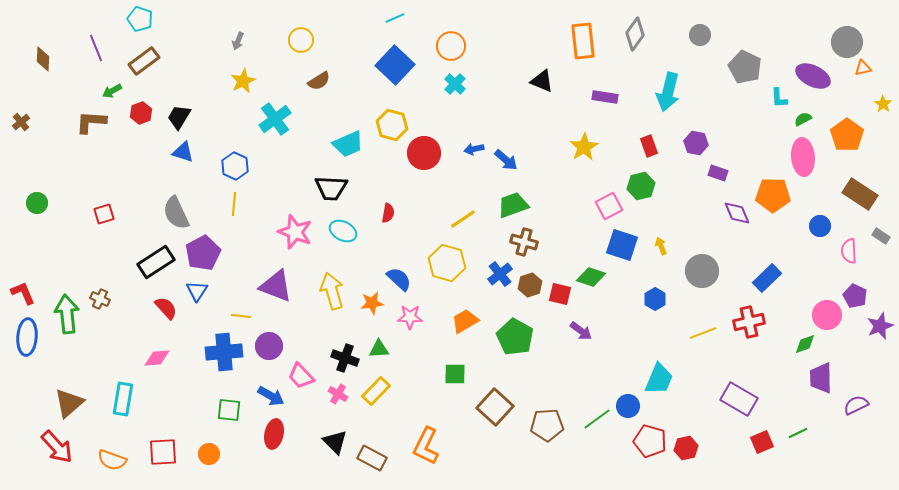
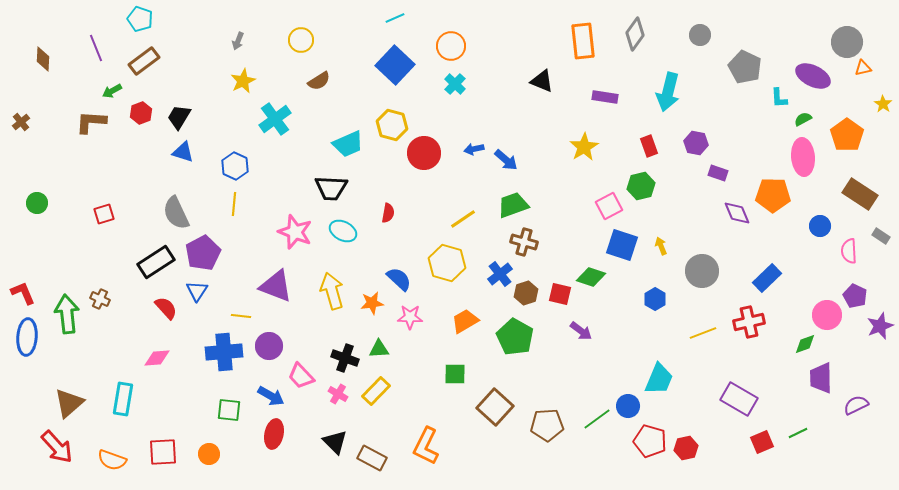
brown hexagon at (530, 285): moved 4 px left, 8 px down
